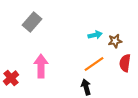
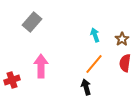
cyan arrow: rotated 96 degrees counterclockwise
brown star: moved 7 px right, 2 px up; rotated 24 degrees counterclockwise
orange line: rotated 15 degrees counterclockwise
red cross: moved 1 px right, 2 px down; rotated 21 degrees clockwise
